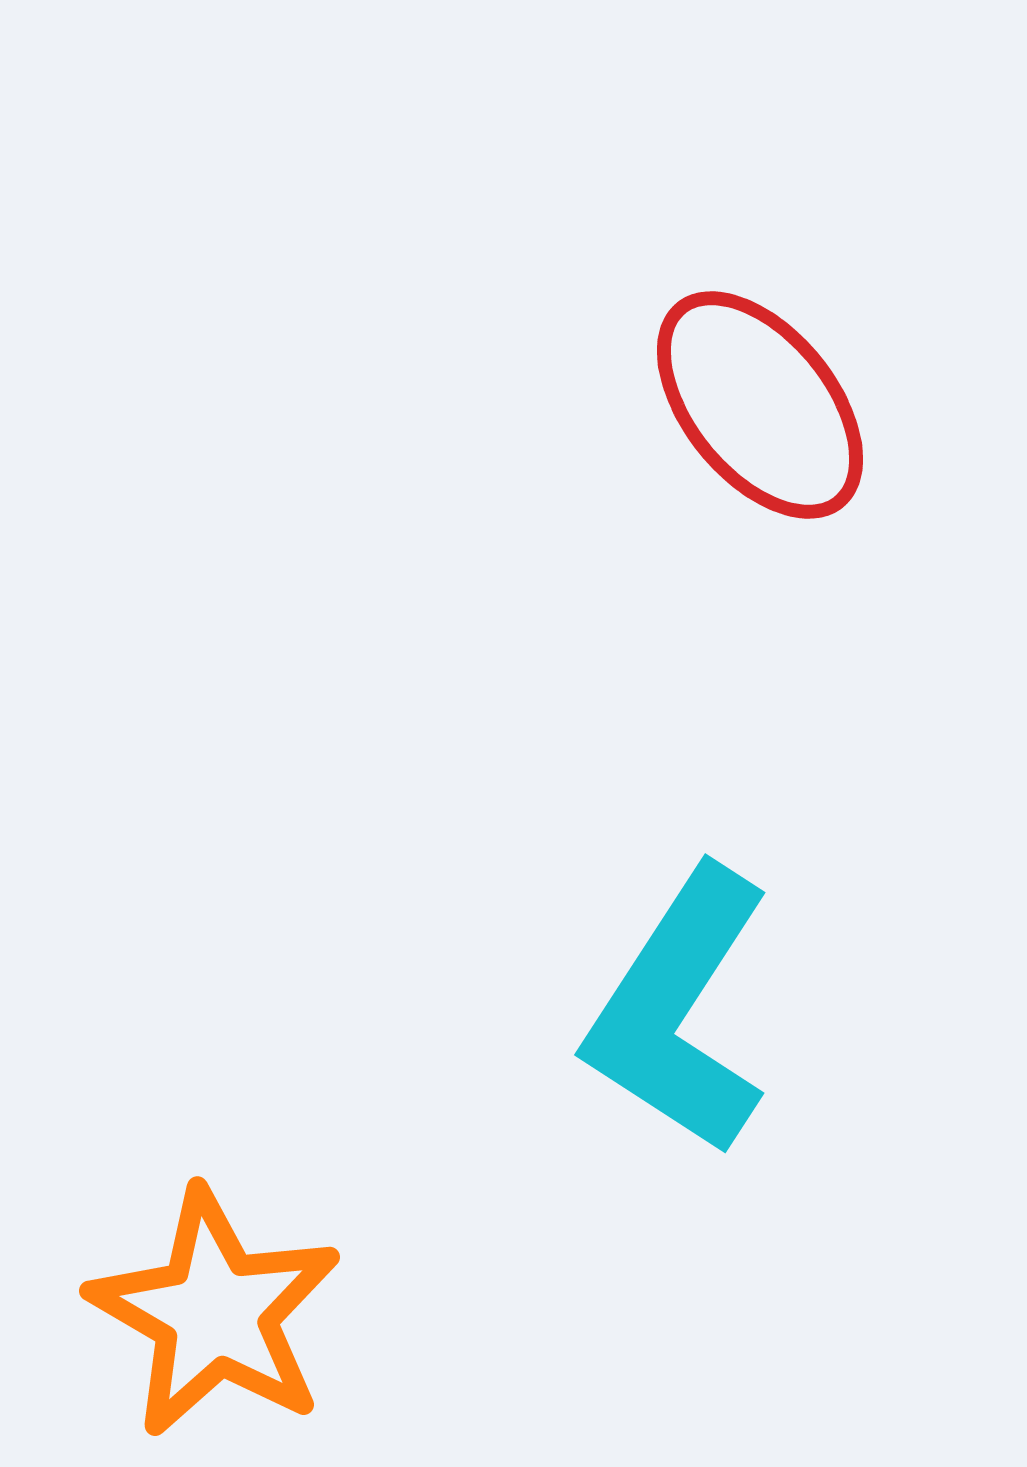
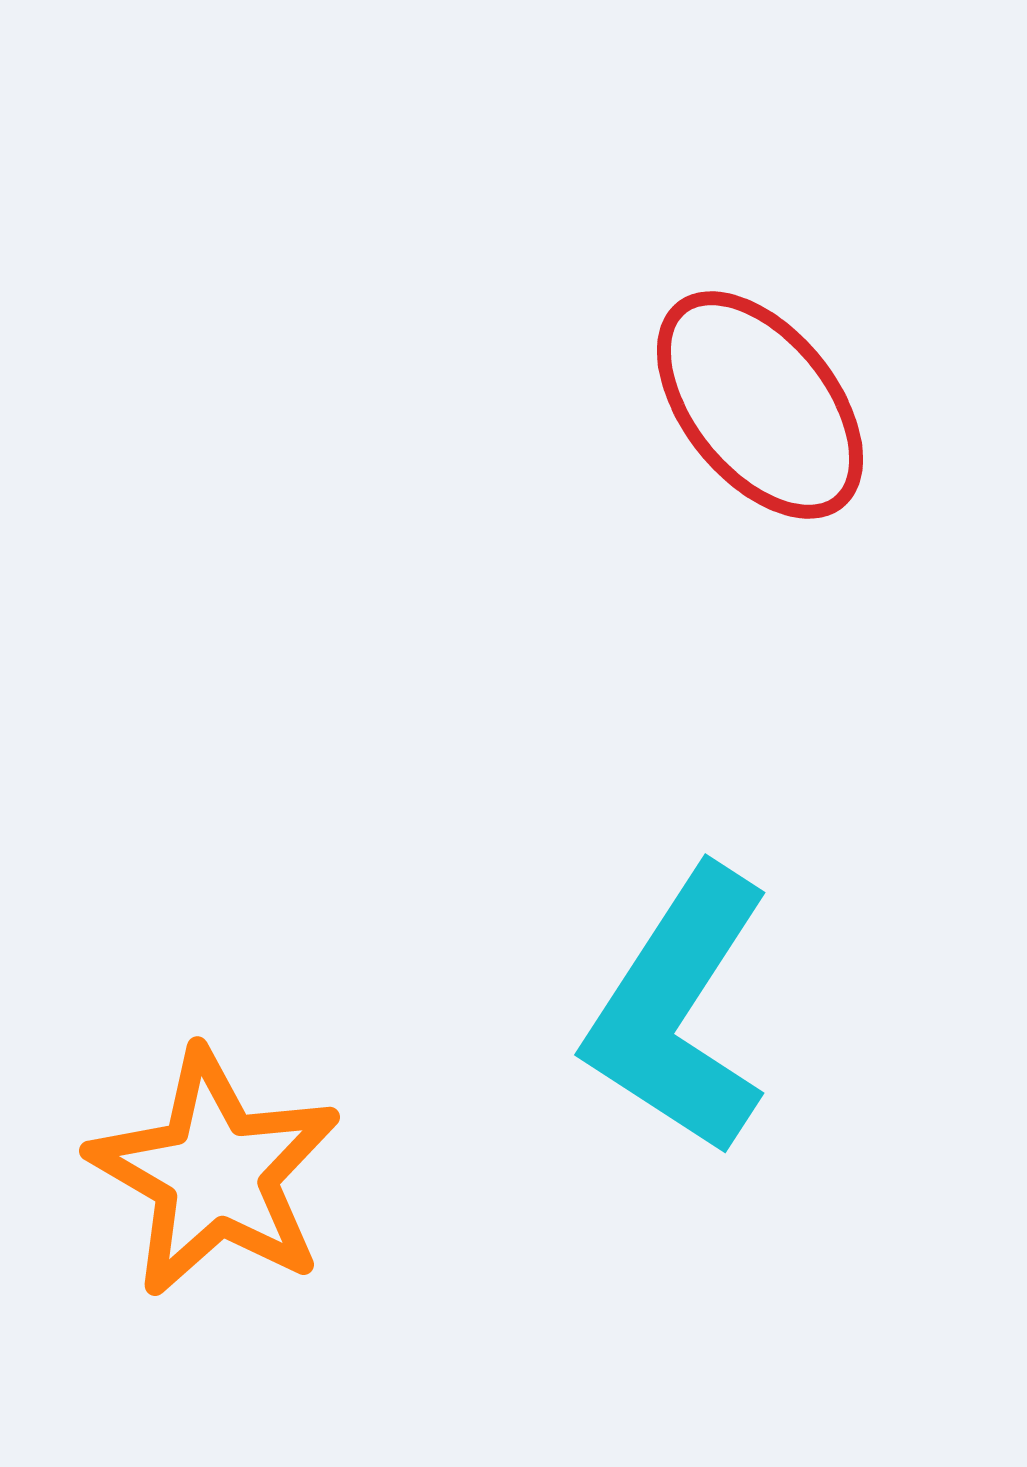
orange star: moved 140 px up
